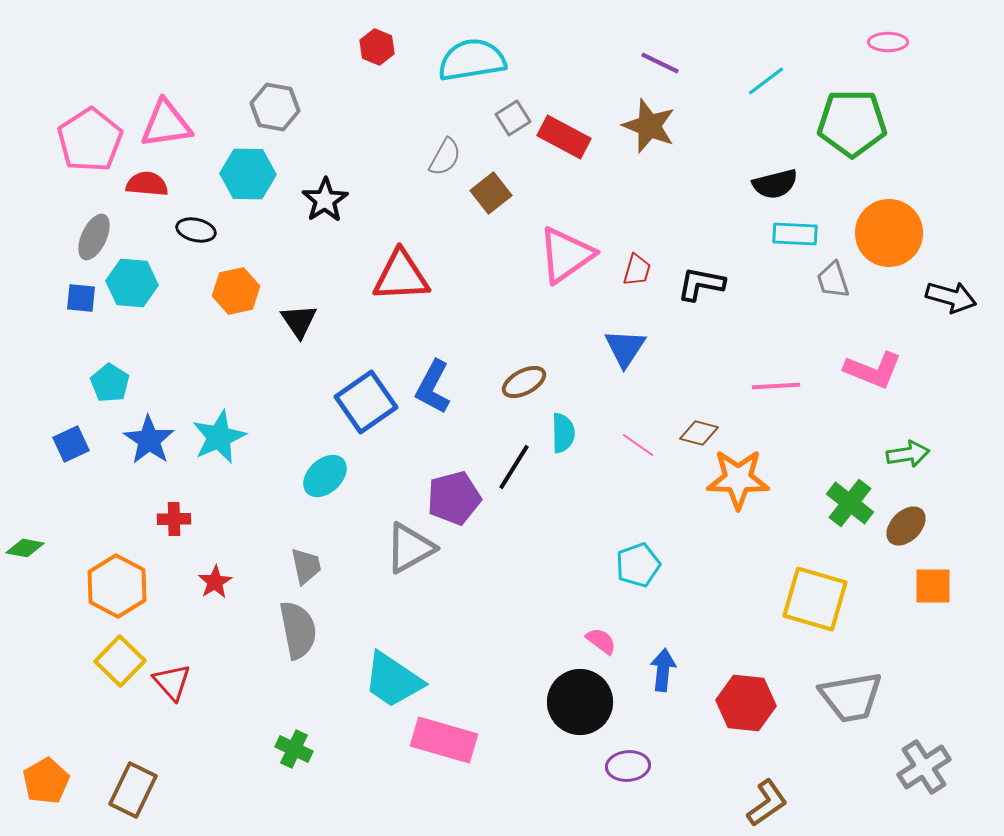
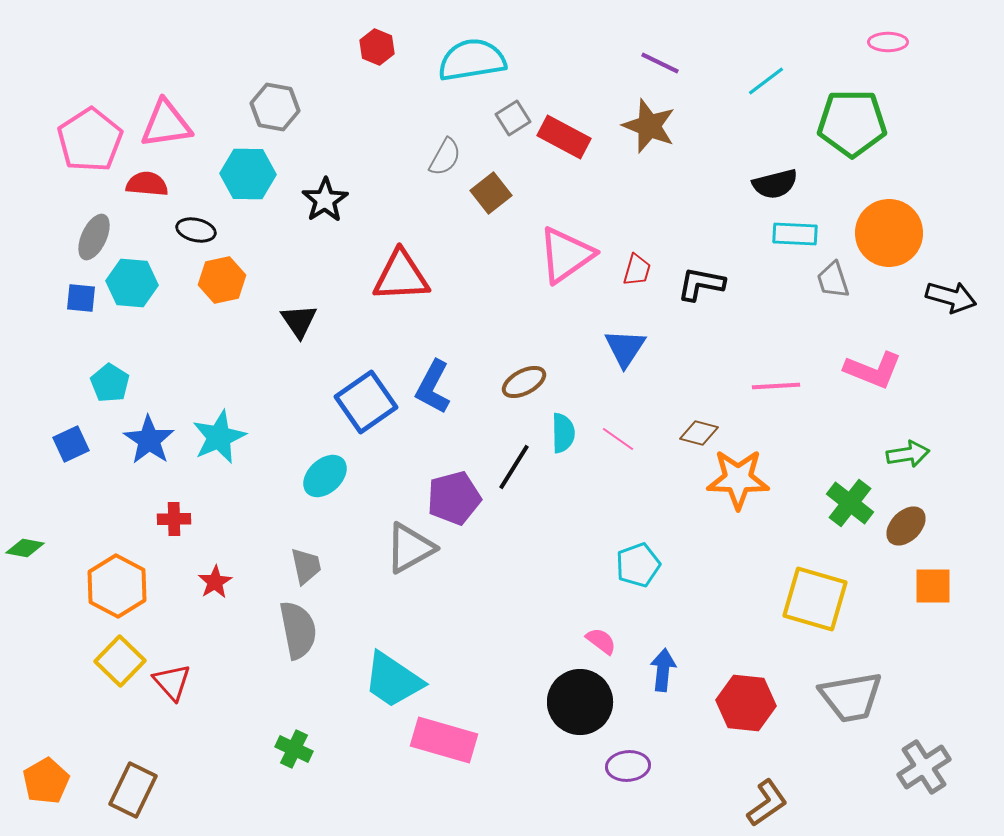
orange hexagon at (236, 291): moved 14 px left, 11 px up
pink line at (638, 445): moved 20 px left, 6 px up
